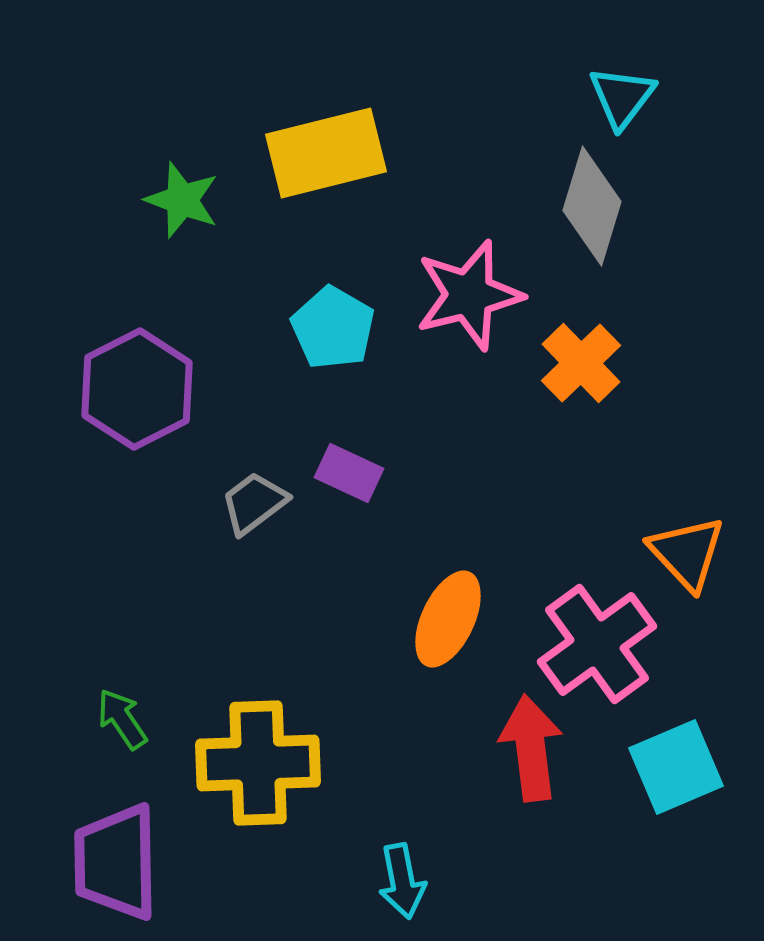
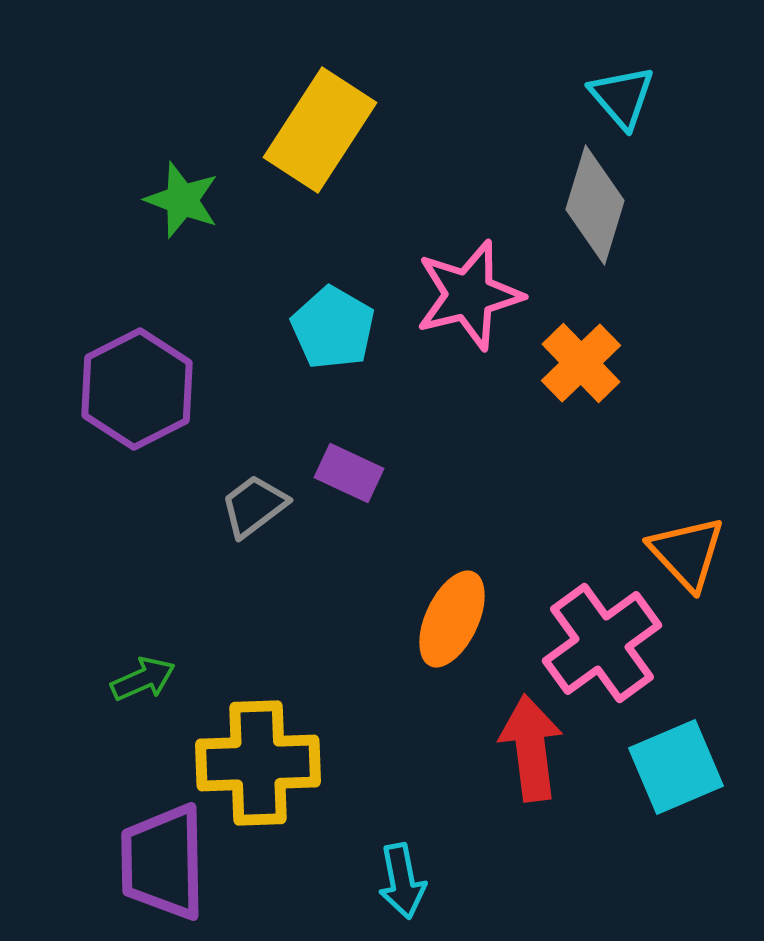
cyan triangle: rotated 18 degrees counterclockwise
yellow rectangle: moved 6 px left, 23 px up; rotated 43 degrees counterclockwise
gray diamond: moved 3 px right, 1 px up
gray trapezoid: moved 3 px down
orange ellipse: moved 4 px right
pink cross: moved 5 px right, 1 px up
green arrow: moved 21 px right, 40 px up; rotated 100 degrees clockwise
purple trapezoid: moved 47 px right
